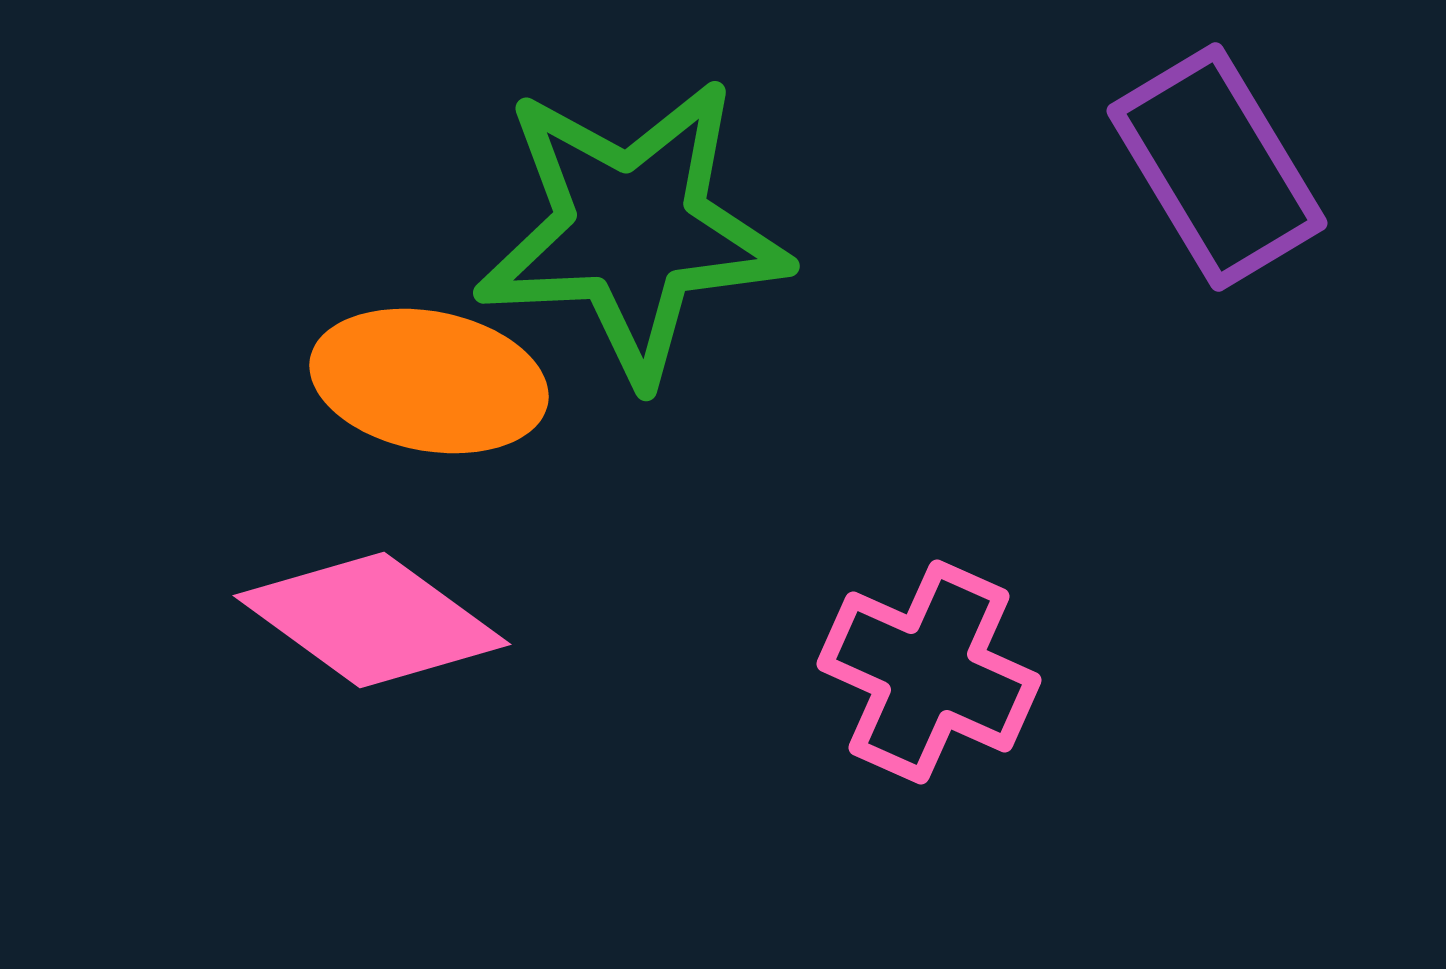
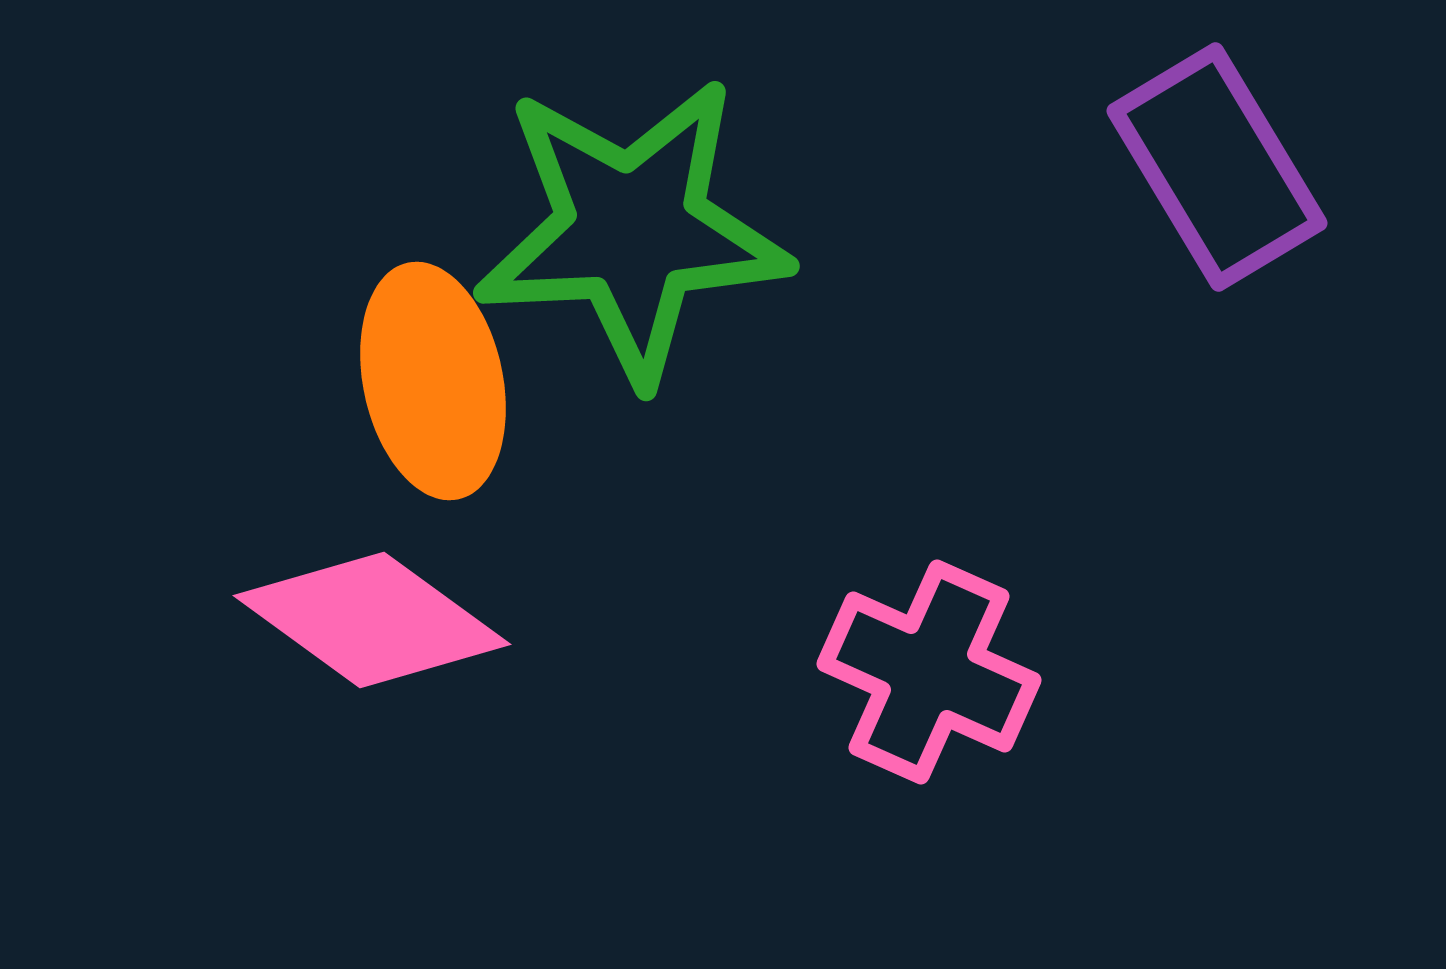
orange ellipse: moved 4 px right; rotated 67 degrees clockwise
